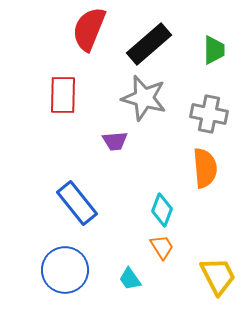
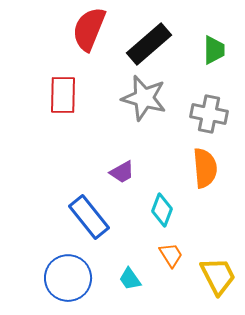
purple trapezoid: moved 7 px right, 31 px down; rotated 24 degrees counterclockwise
blue rectangle: moved 12 px right, 14 px down
orange trapezoid: moved 9 px right, 8 px down
blue circle: moved 3 px right, 8 px down
